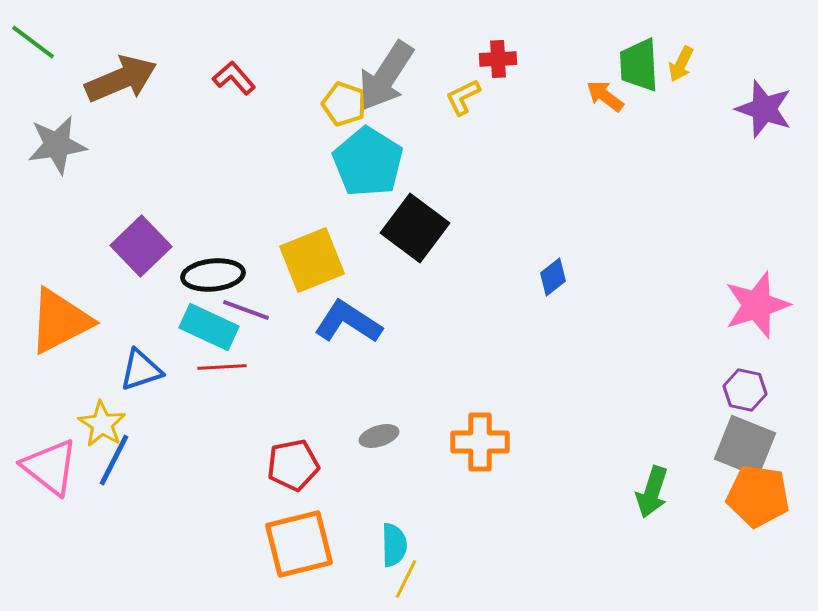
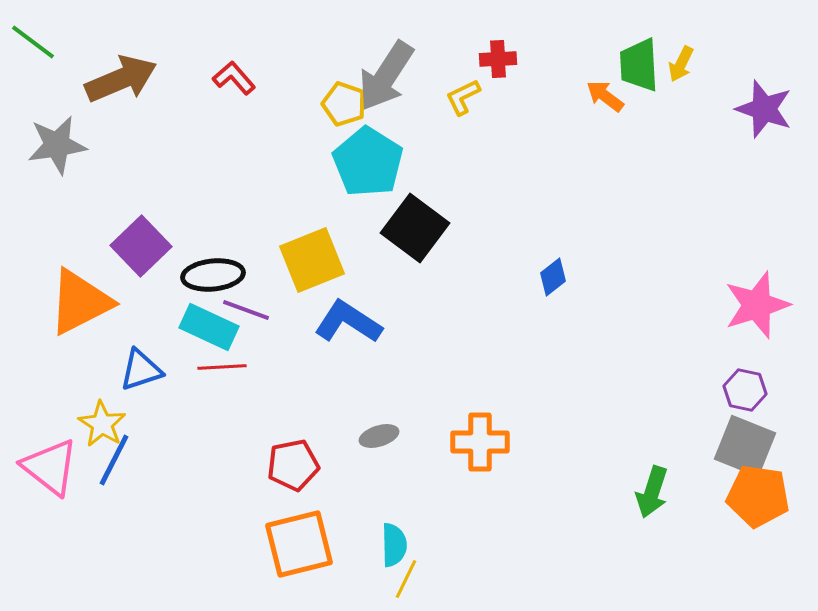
orange triangle: moved 20 px right, 19 px up
